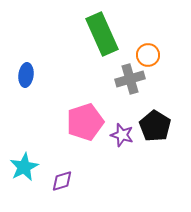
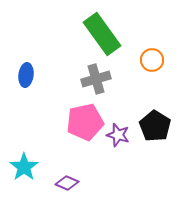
green rectangle: rotated 12 degrees counterclockwise
orange circle: moved 4 px right, 5 px down
gray cross: moved 34 px left
pink pentagon: rotated 6 degrees clockwise
purple star: moved 4 px left
cyan star: rotated 8 degrees counterclockwise
purple diamond: moved 5 px right, 2 px down; rotated 40 degrees clockwise
